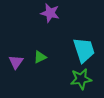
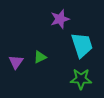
purple star: moved 10 px right, 6 px down; rotated 30 degrees counterclockwise
cyan trapezoid: moved 2 px left, 5 px up
green star: rotated 10 degrees clockwise
